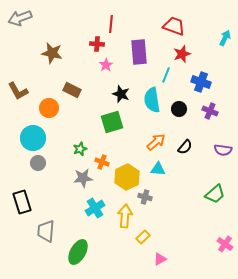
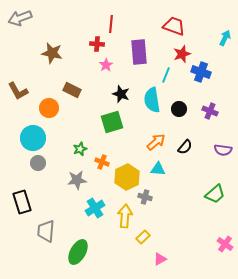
blue cross: moved 10 px up
gray star: moved 6 px left, 2 px down
